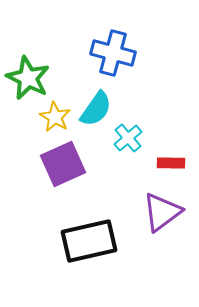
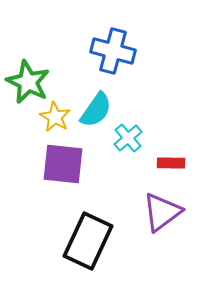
blue cross: moved 2 px up
green star: moved 4 px down
cyan semicircle: moved 1 px down
purple square: rotated 30 degrees clockwise
black rectangle: moved 1 px left; rotated 52 degrees counterclockwise
